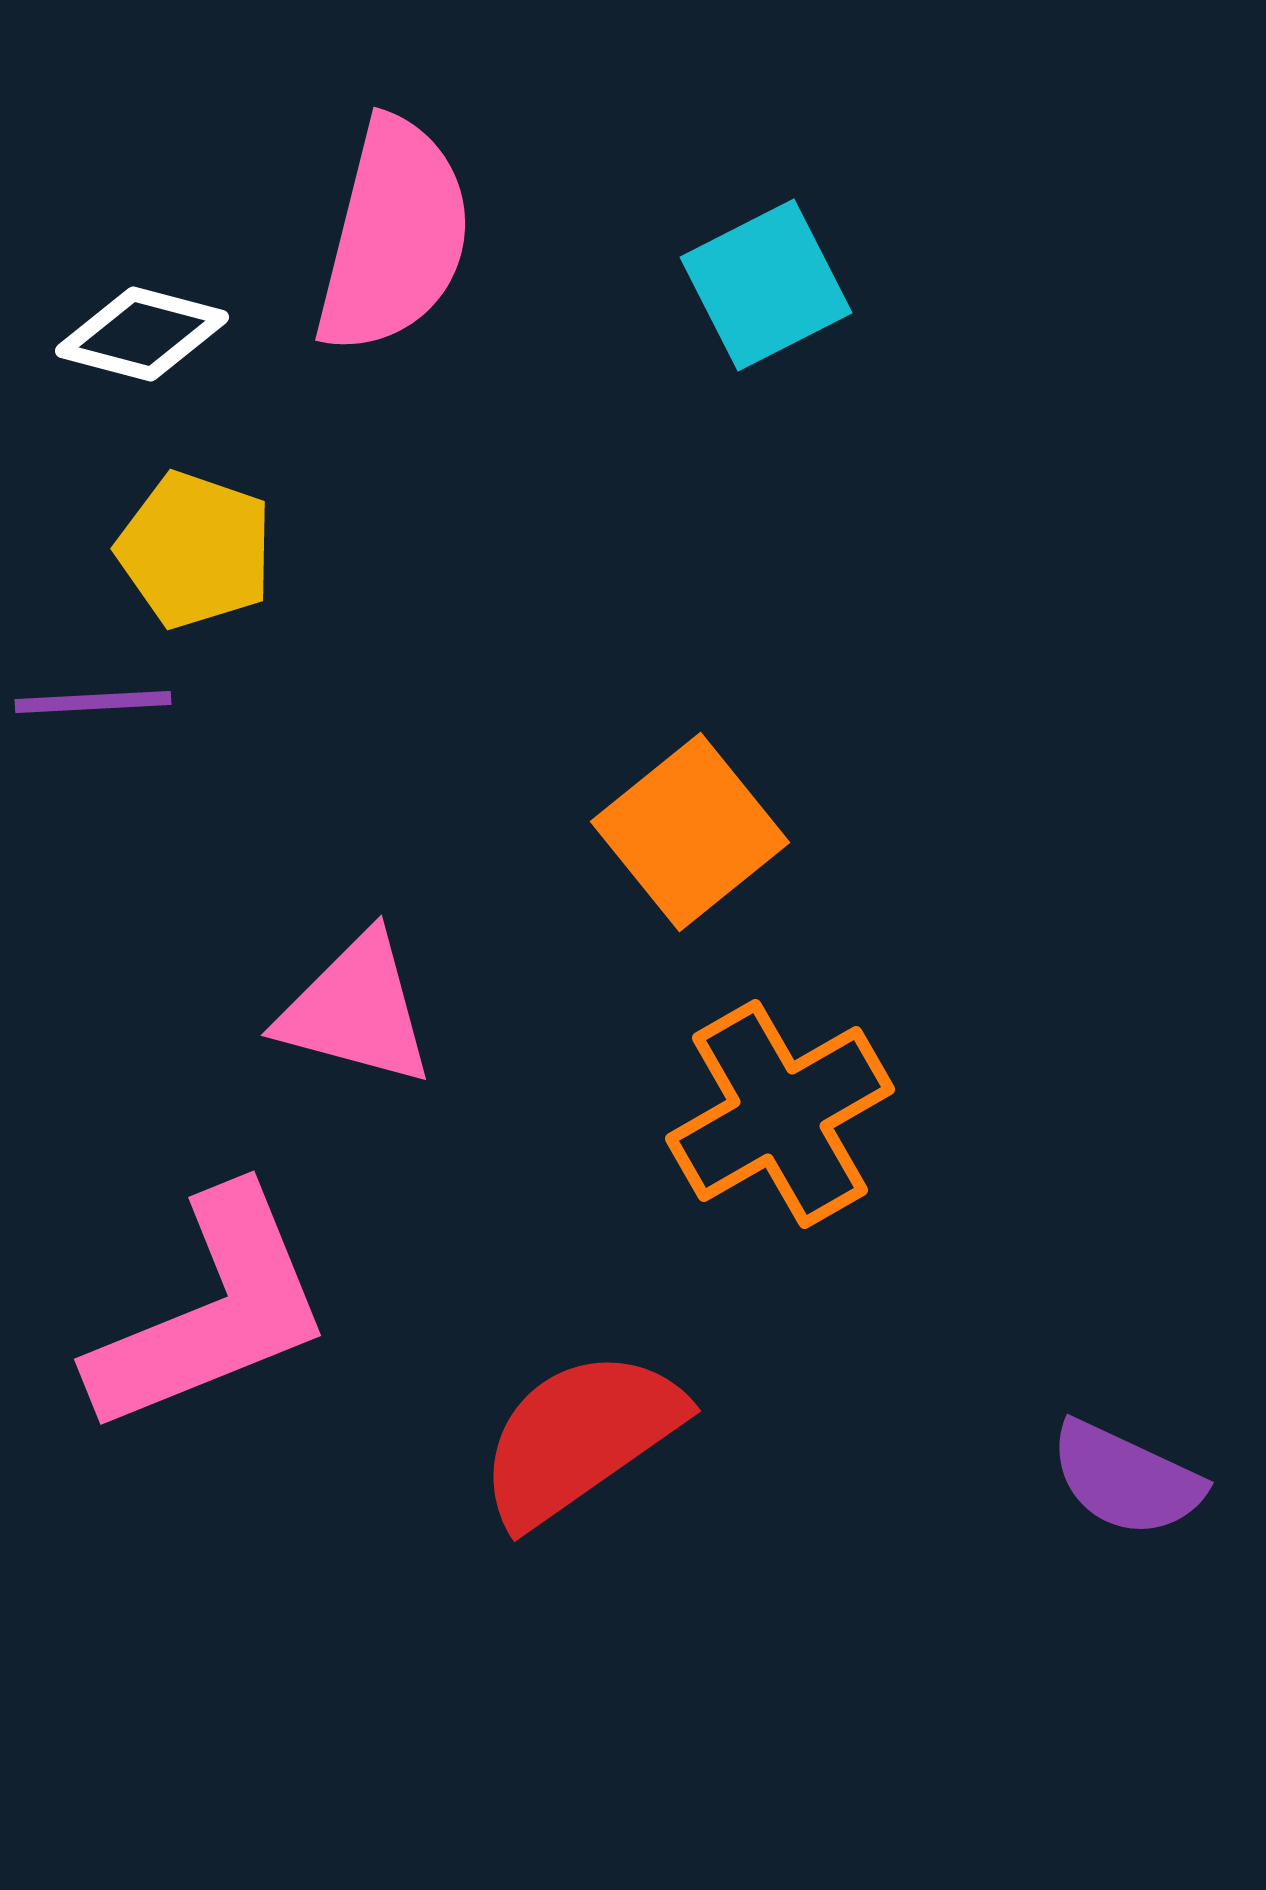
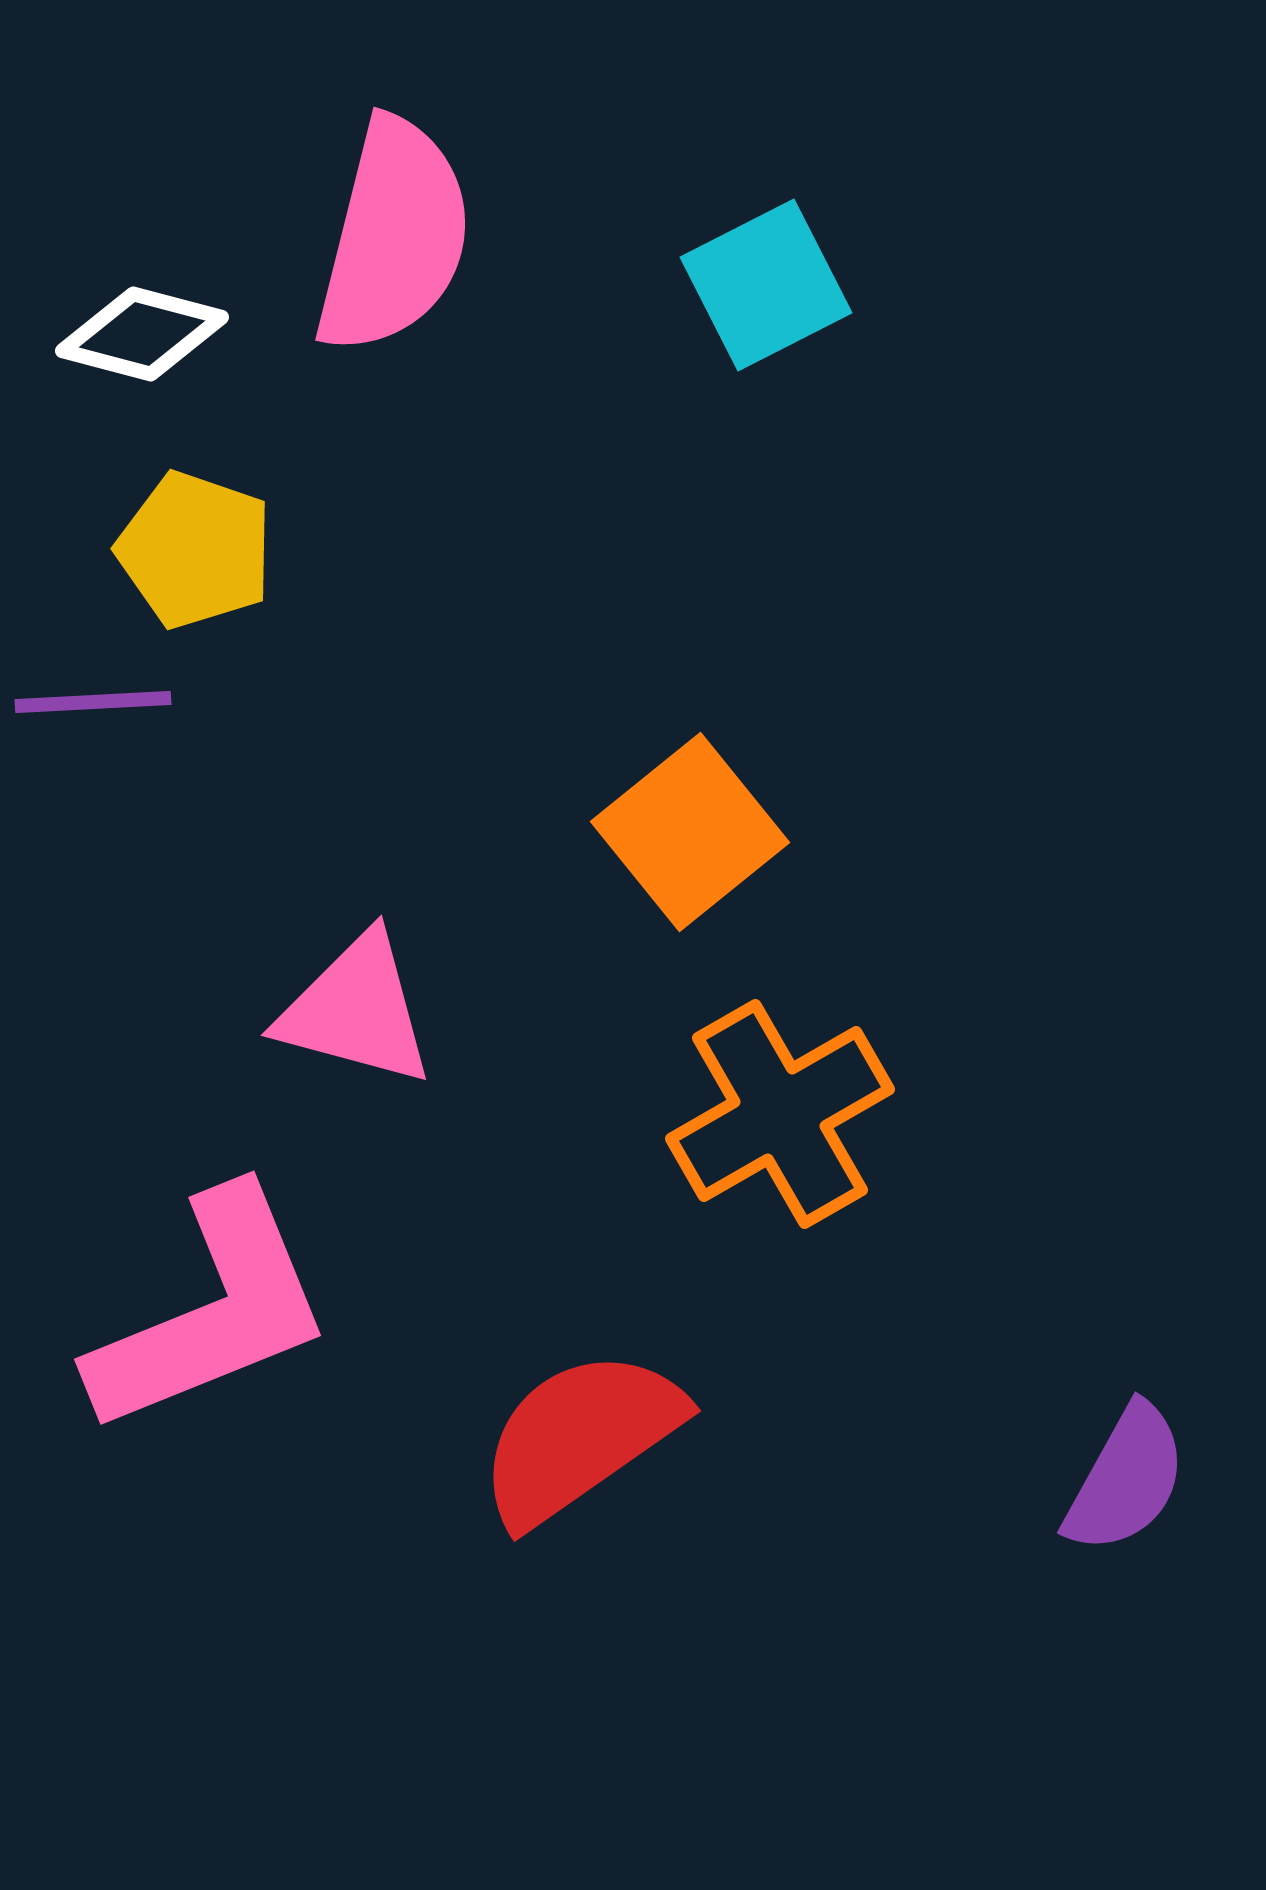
purple semicircle: rotated 86 degrees counterclockwise
